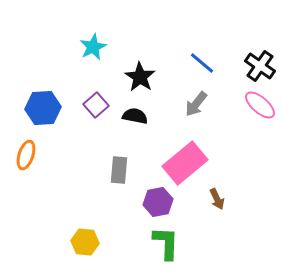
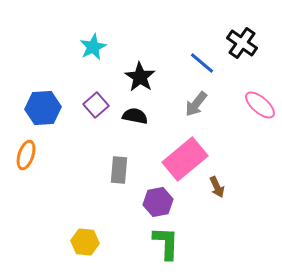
black cross: moved 18 px left, 23 px up
pink rectangle: moved 4 px up
brown arrow: moved 12 px up
